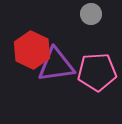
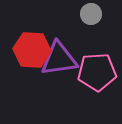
red hexagon: rotated 21 degrees counterclockwise
purple triangle: moved 3 px right, 6 px up
